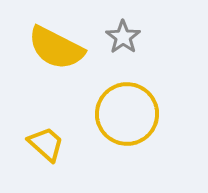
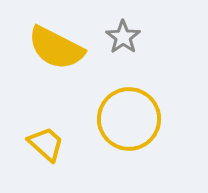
yellow circle: moved 2 px right, 5 px down
